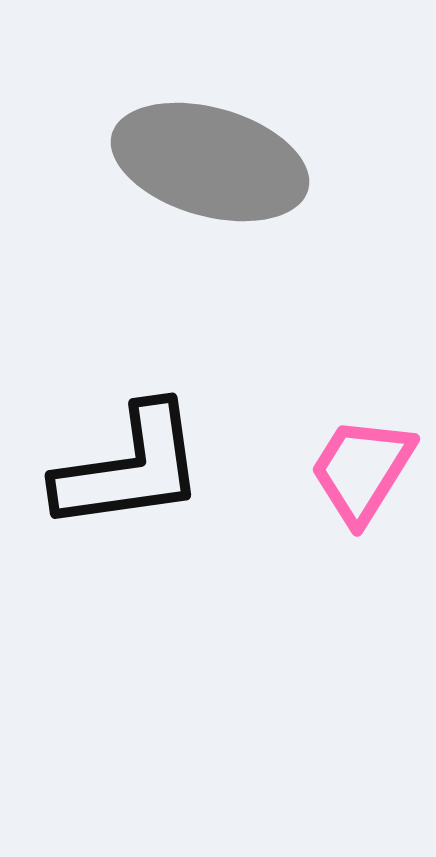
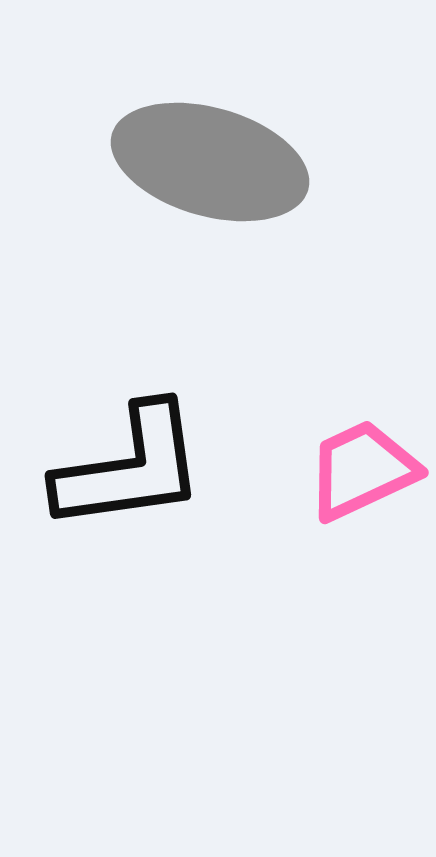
pink trapezoid: rotated 33 degrees clockwise
